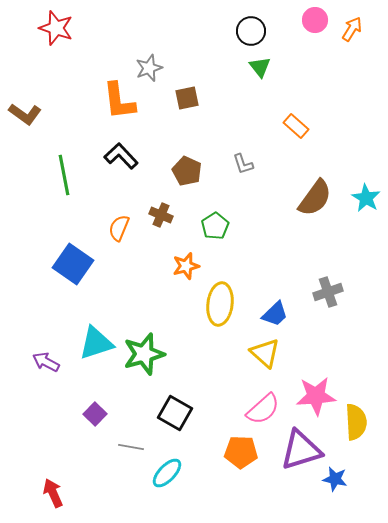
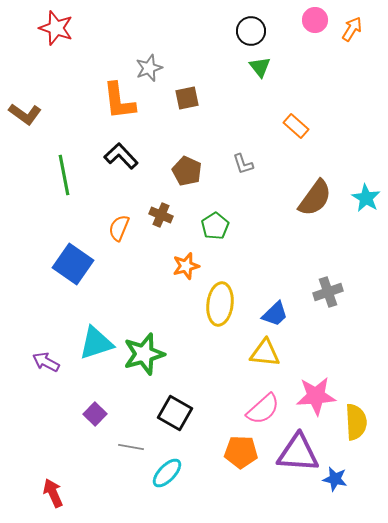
yellow triangle: rotated 36 degrees counterclockwise
purple triangle: moved 3 px left, 3 px down; rotated 21 degrees clockwise
